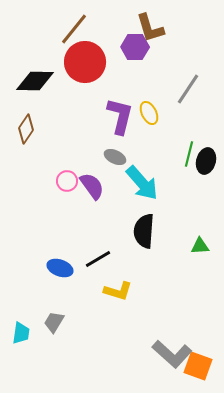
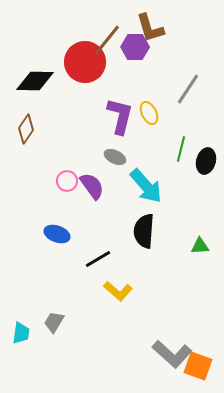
brown line: moved 33 px right, 11 px down
green line: moved 8 px left, 5 px up
cyan arrow: moved 4 px right, 3 px down
blue ellipse: moved 3 px left, 34 px up
yellow L-shape: rotated 24 degrees clockwise
